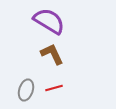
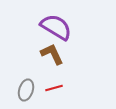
purple semicircle: moved 7 px right, 6 px down
